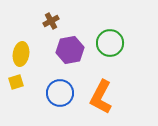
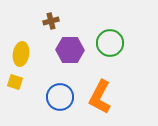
brown cross: rotated 14 degrees clockwise
purple hexagon: rotated 12 degrees clockwise
yellow square: moved 1 px left; rotated 35 degrees clockwise
blue circle: moved 4 px down
orange L-shape: moved 1 px left
